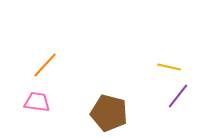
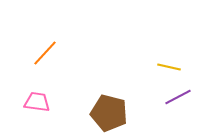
orange line: moved 12 px up
purple line: moved 1 px down; rotated 24 degrees clockwise
